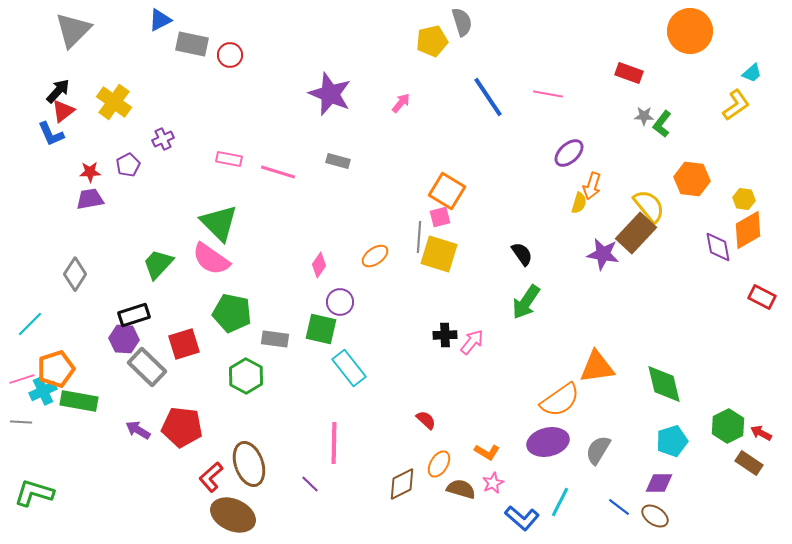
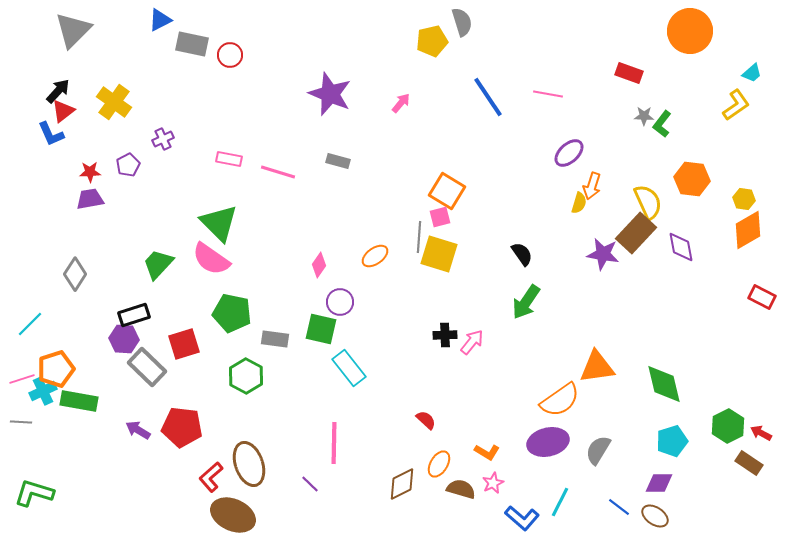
yellow semicircle at (649, 206): moved 1 px left, 4 px up; rotated 15 degrees clockwise
purple diamond at (718, 247): moved 37 px left
